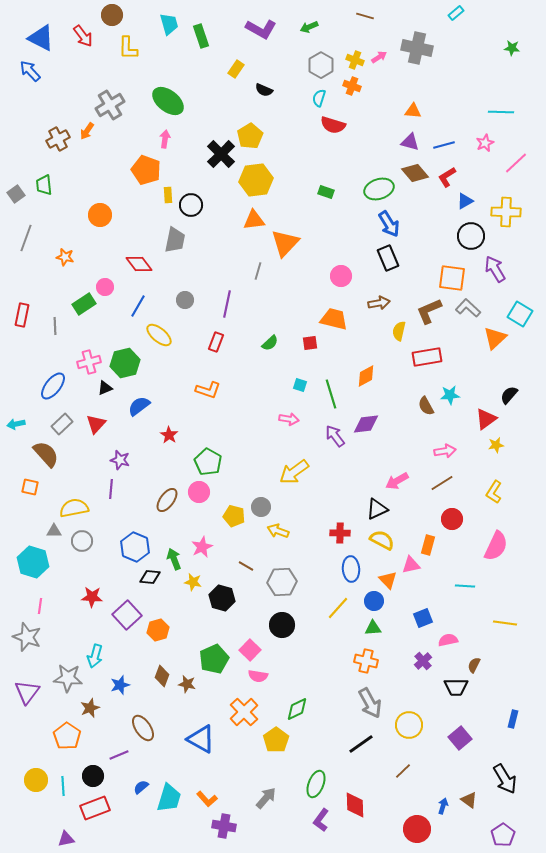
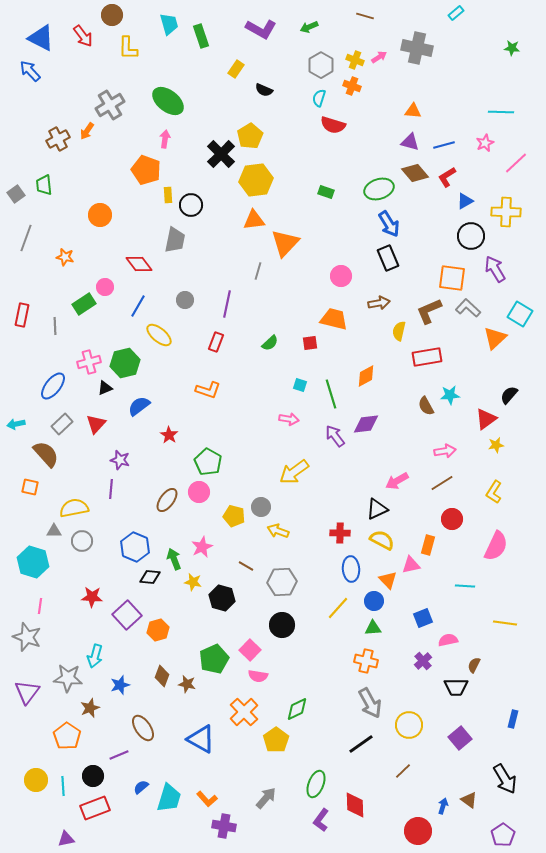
red circle at (417, 829): moved 1 px right, 2 px down
